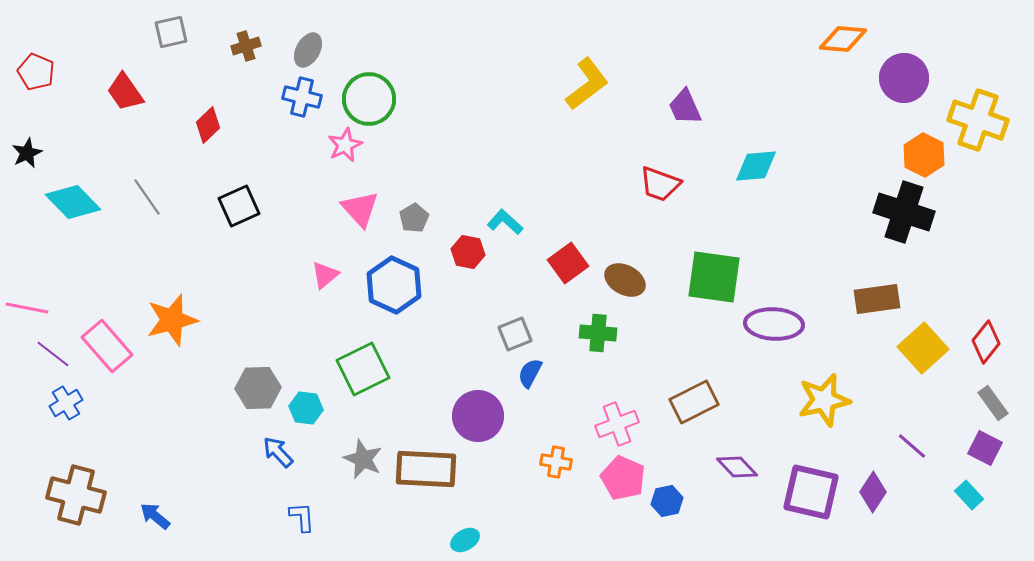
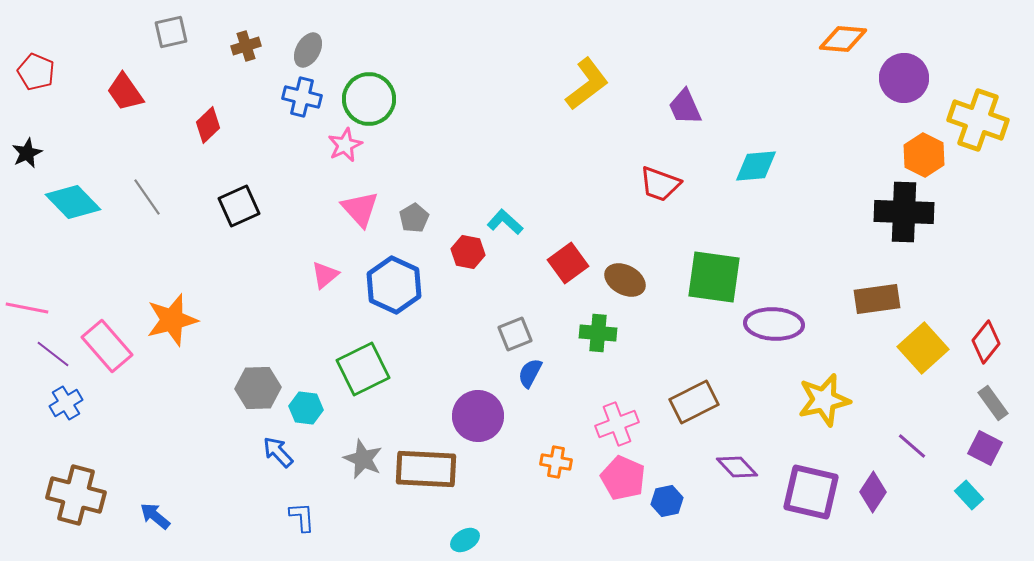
black cross at (904, 212): rotated 16 degrees counterclockwise
